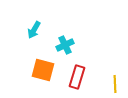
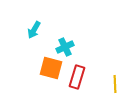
cyan cross: moved 2 px down
orange square: moved 8 px right, 2 px up
